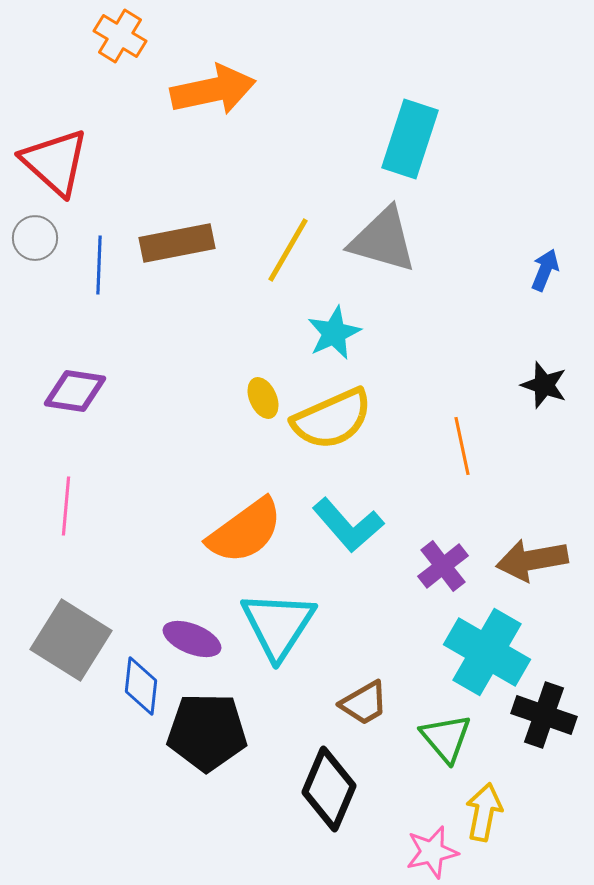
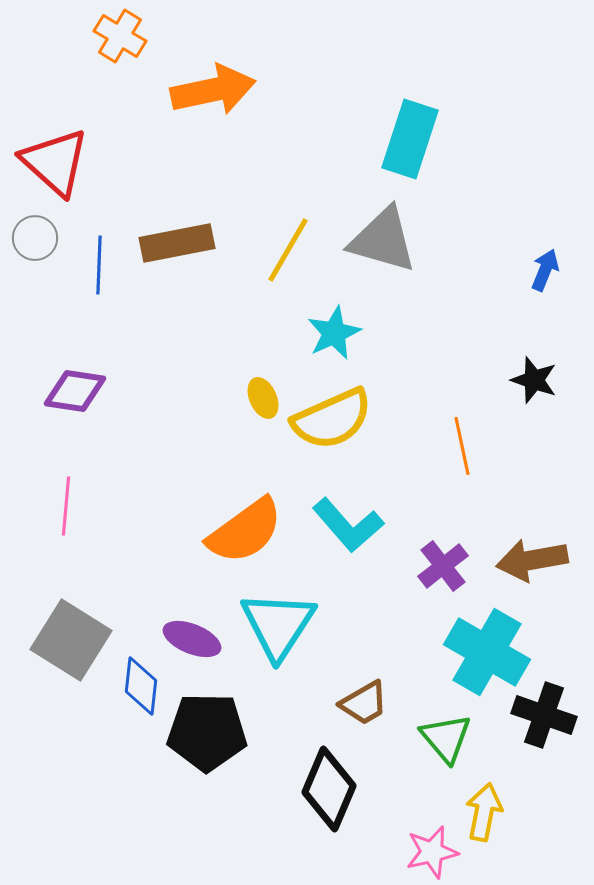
black star: moved 10 px left, 5 px up
